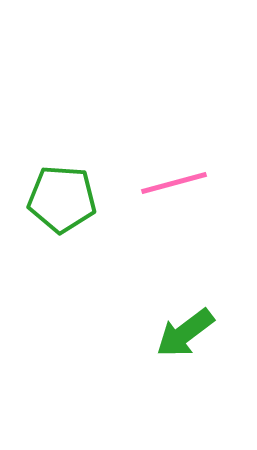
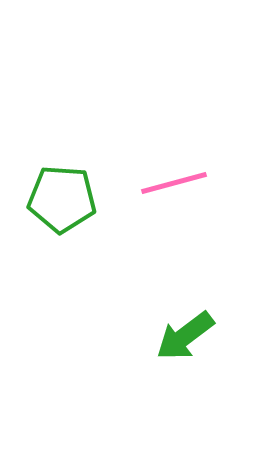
green arrow: moved 3 px down
